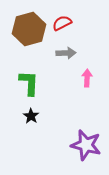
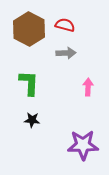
red semicircle: moved 3 px right, 2 px down; rotated 42 degrees clockwise
brown hexagon: rotated 16 degrees counterclockwise
pink arrow: moved 1 px right, 9 px down
black star: moved 1 px right, 4 px down; rotated 28 degrees counterclockwise
purple star: moved 3 px left; rotated 16 degrees counterclockwise
